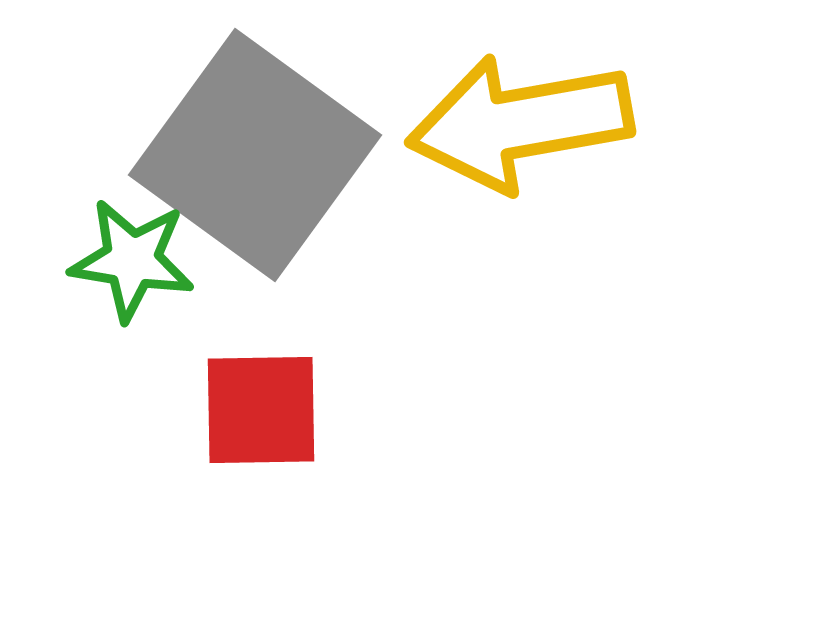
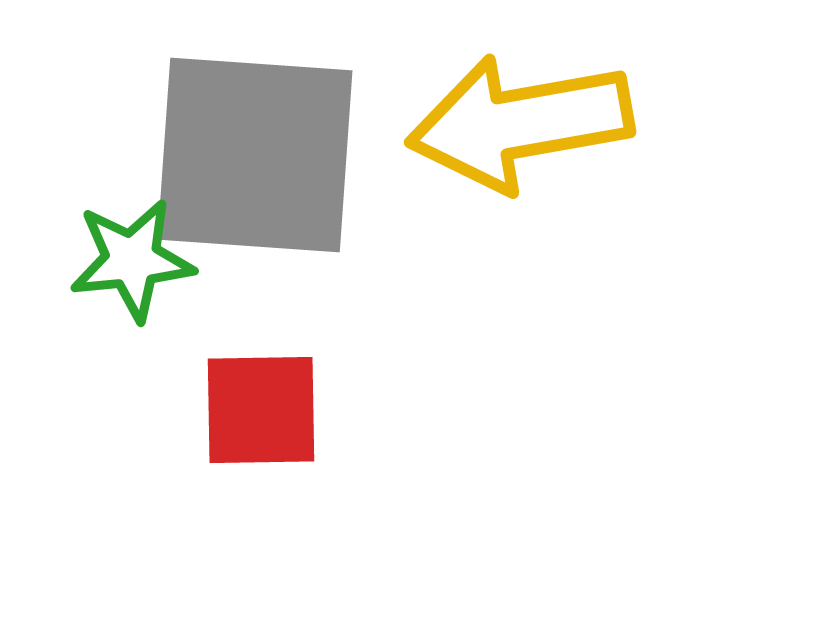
gray square: rotated 32 degrees counterclockwise
green star: rotated 15 degrees counterclockwise
